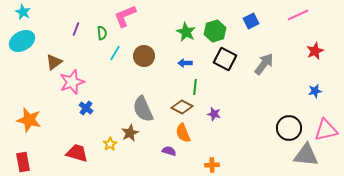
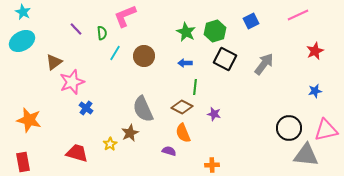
purple line: rotated 64 degrees counterclockwise
